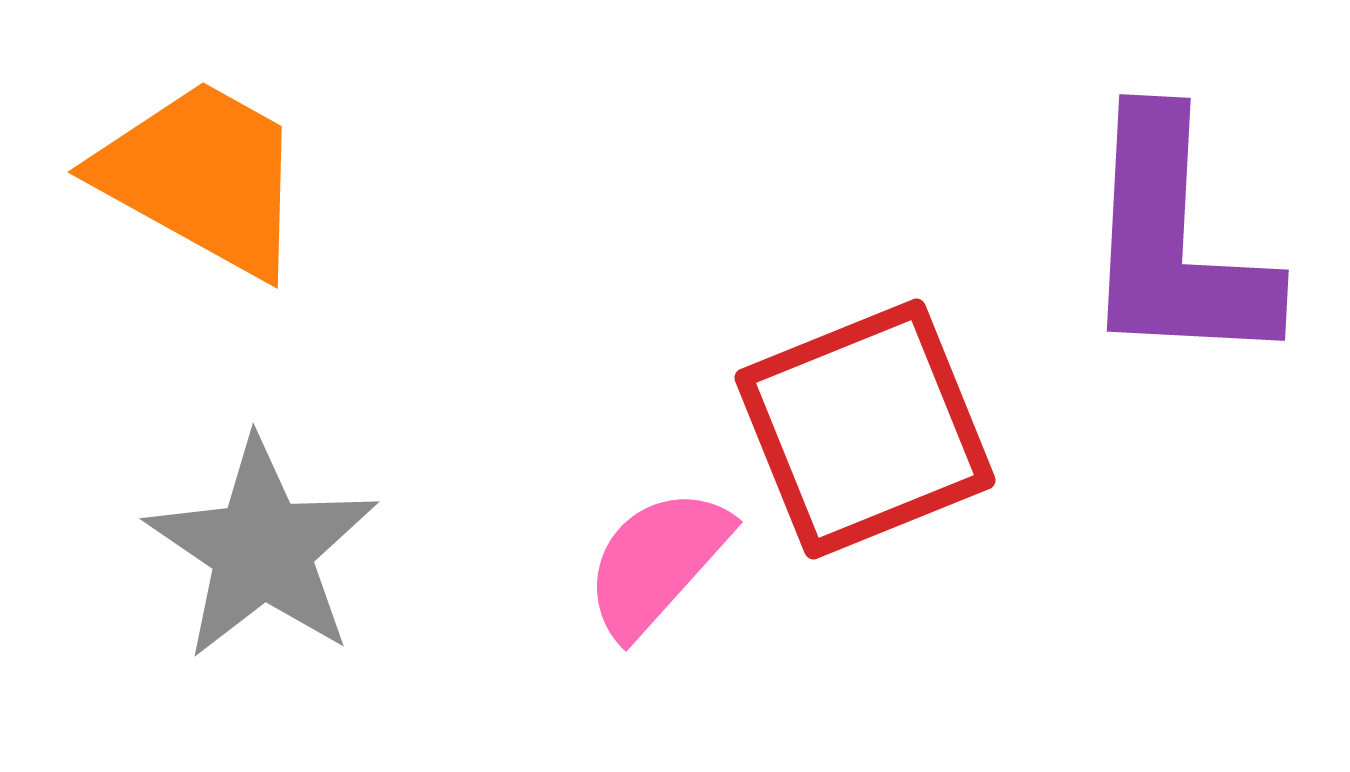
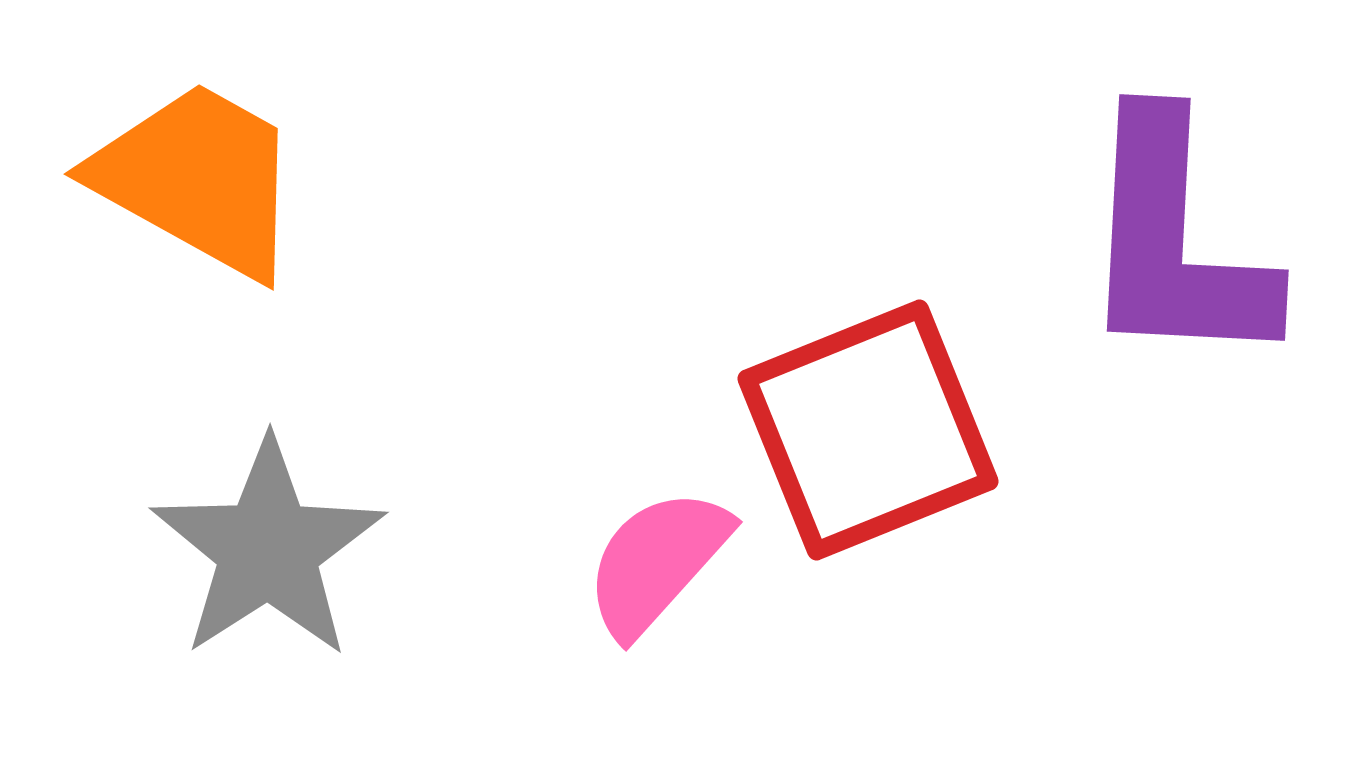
orange trapezoid: moved 4 px left, 2 px down
red square: moved 3 px right, 1 px down
gray star: moved 6 px right; rotated 5 degrees clockwise
